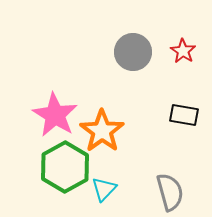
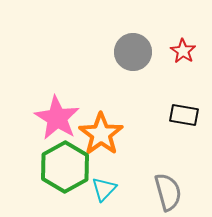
pink star: moved 2 px right, 3 px down
orange star: moved 1 px left, 3 px down
gray semicircle: moved 2 px left
